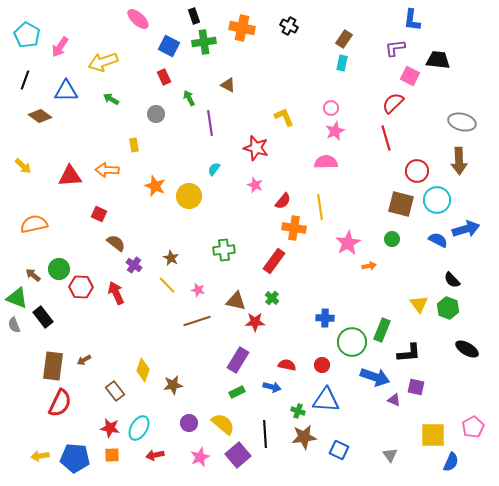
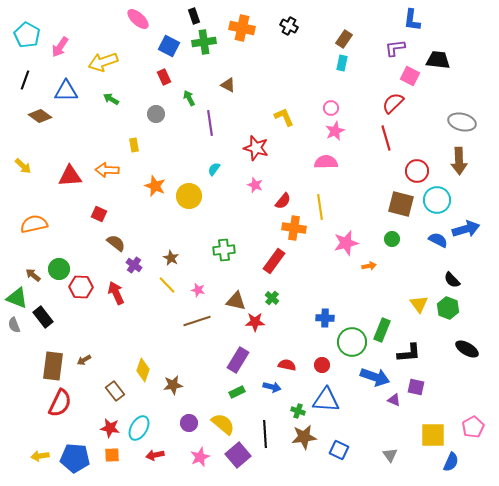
pink star at (348, 243): moved 2 px left; rotated 15 degrees clockwise
